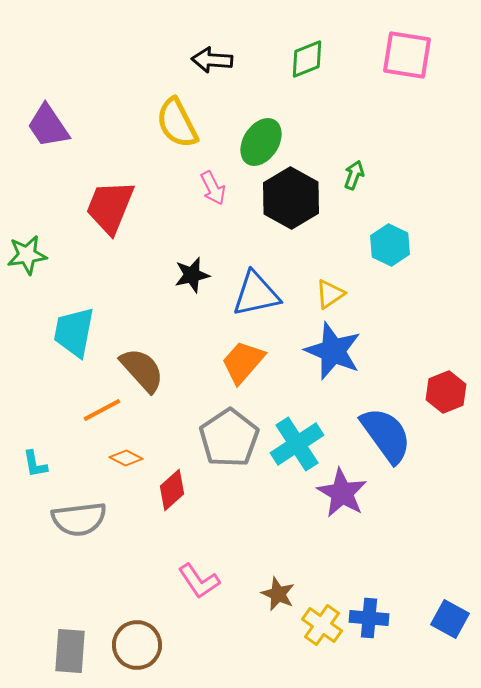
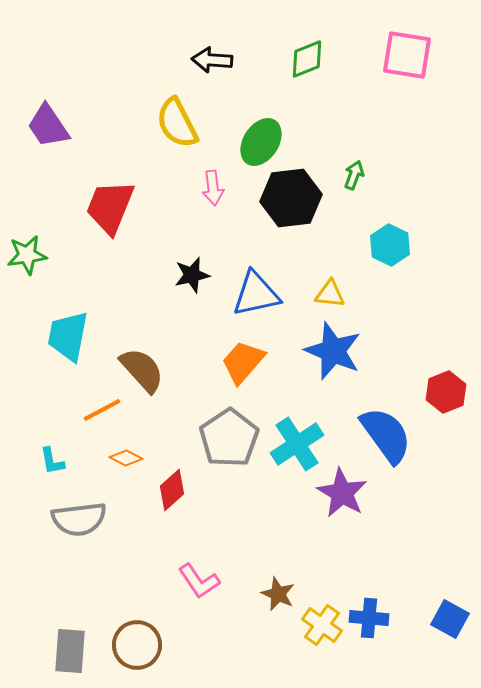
pink arrow: rotated 20 degrees clockwise
black hexagon: rotated 24 degrees clockwise
yellow triangle: rotated 40 degrees clockwise
cyan trapezoid: moved 6 px left, 4 px down
cyan L-shape: moved 17 px right, 3 px up
